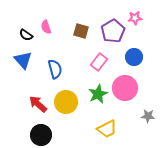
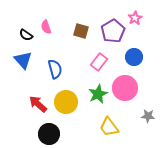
pink star: rotated 24 degrees counterclockwise
yellow trapezoid: moved 2 px right, 2 px up; rotated 80 degrees clockwise
black circle: moved 8 px right, 1 px up
